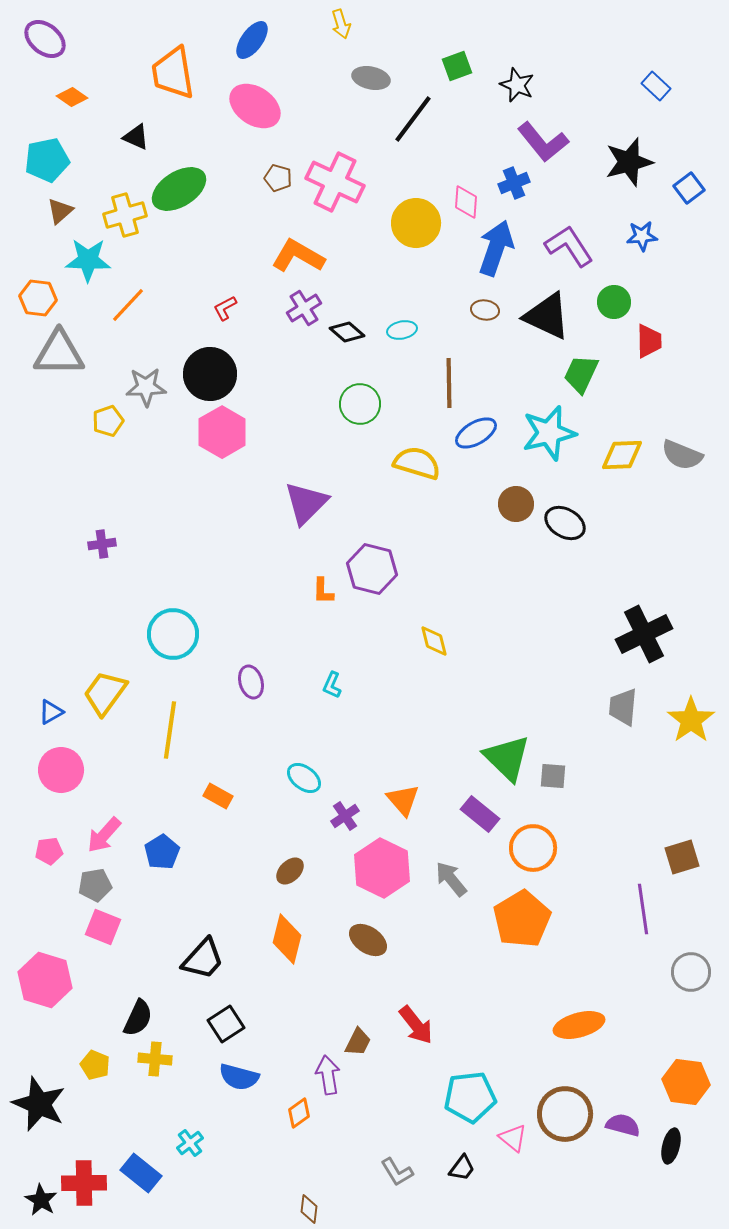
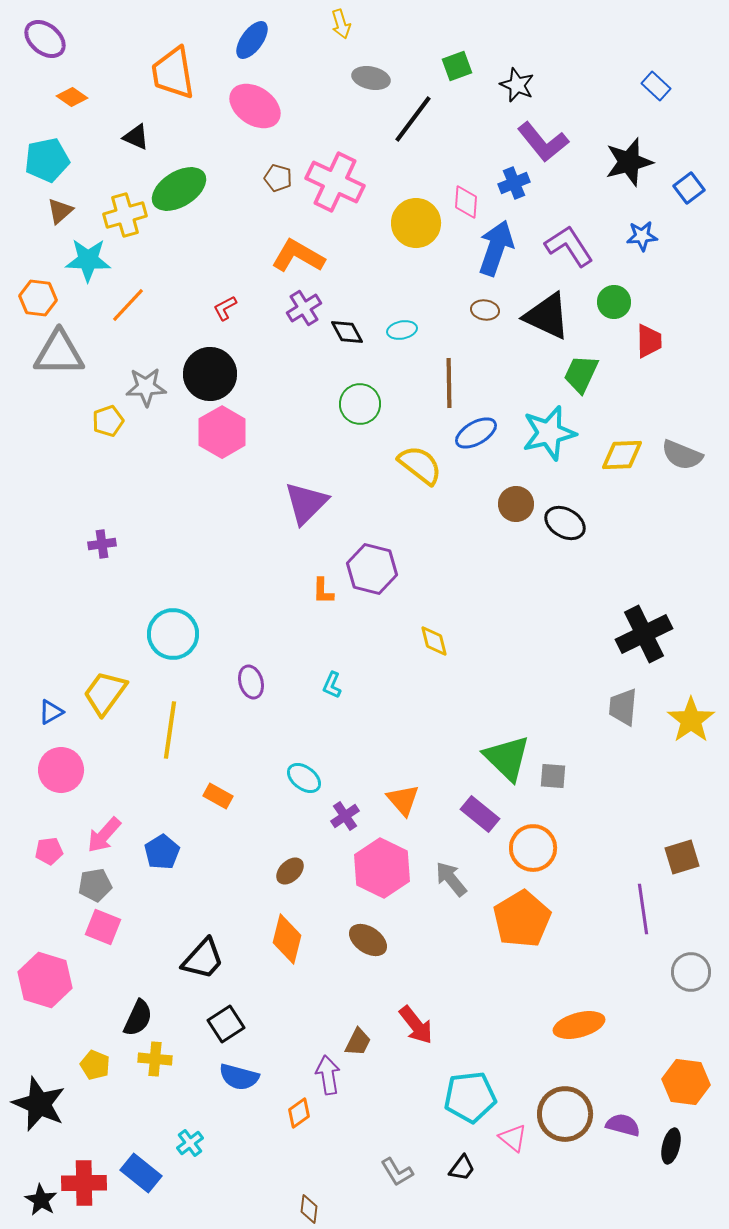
black diamond at (347, 332): rotated 20 degrees clockwise
yellow semicircle at (417, 463): moved 3 px right, 2 px down; rotated 21 degrees clockwise
